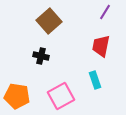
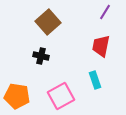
brown square: moved 1 px left, 1 px down
